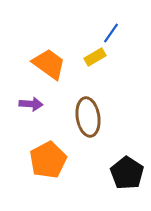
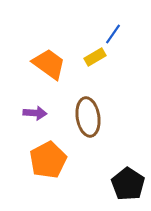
blue line: moved 2 px right, 1 px down
purple arrow: moved 4 px right, 9 px down
black pentagon: moved 1 px right, 11 px down
